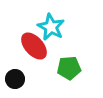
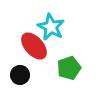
green pentagon: rotated 15 degrees counterclockwise
black circle: moved 5 px right, 4 px up
